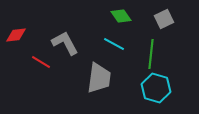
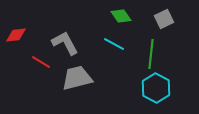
gray trapezoid: moved 22 px left; rotated 112 degrees counterclockwise
cyan hexagon: rotated 12 degrees clockwise
